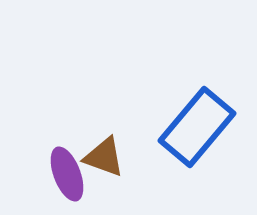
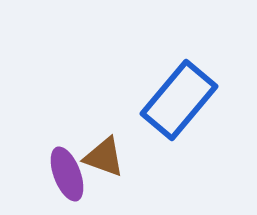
blue rectangle: moved 18 px left, 27 px up
